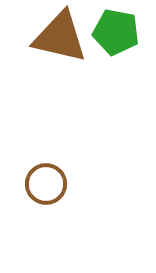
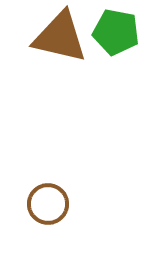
brown circle: moved 2 px right, 20 px down
